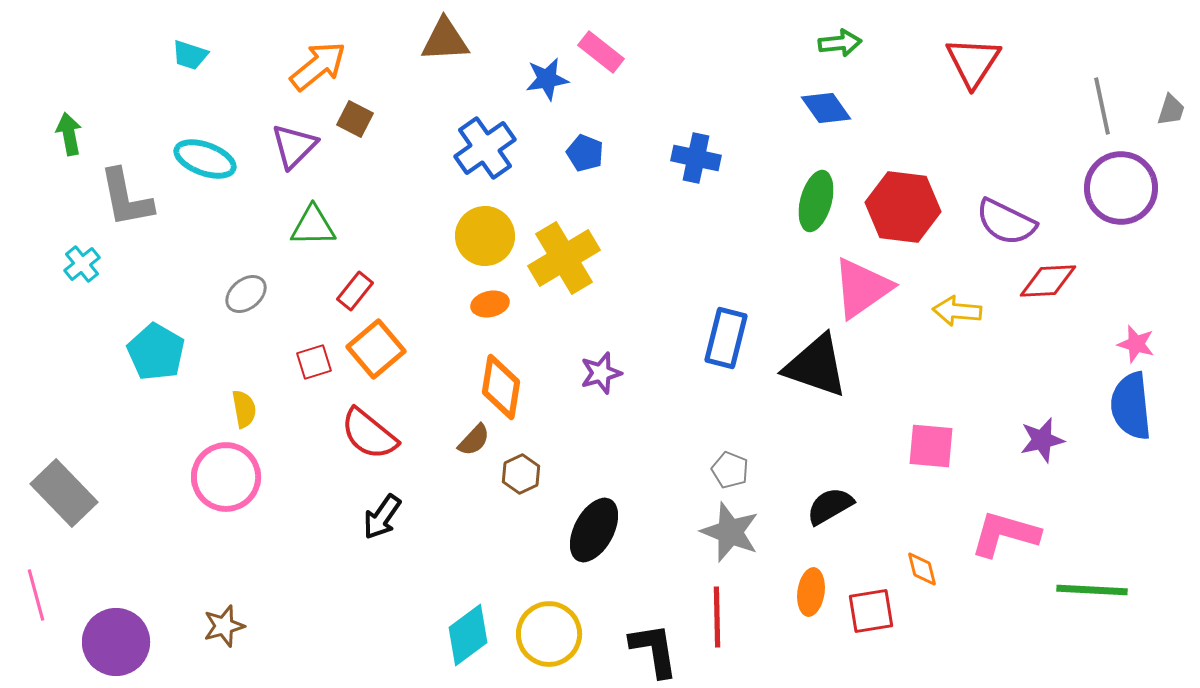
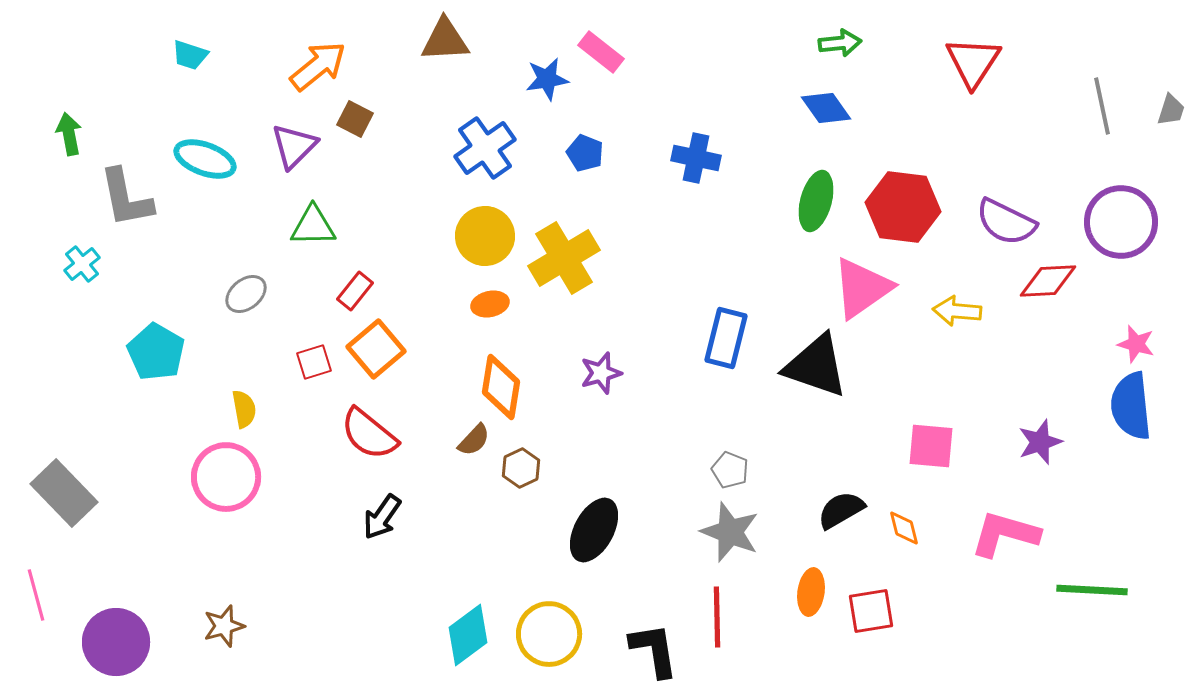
purple circle at (1121, 188): moved 34 px down
purple star at (1042, 440): moved 2 px left, 2 px down; rotated 6 degrees counterclockwise
brown hexagon at (521, 474): moved 6 px up
black semicircle at (830, 506): moved 11 px right, 4 px down
orange diamond at (922, 569): moved 18 px left, 41 px up
